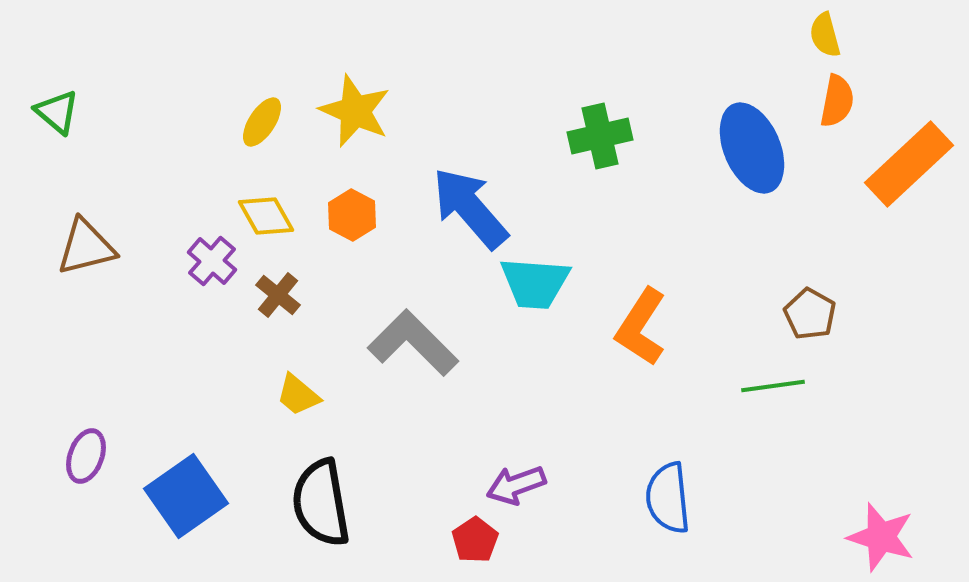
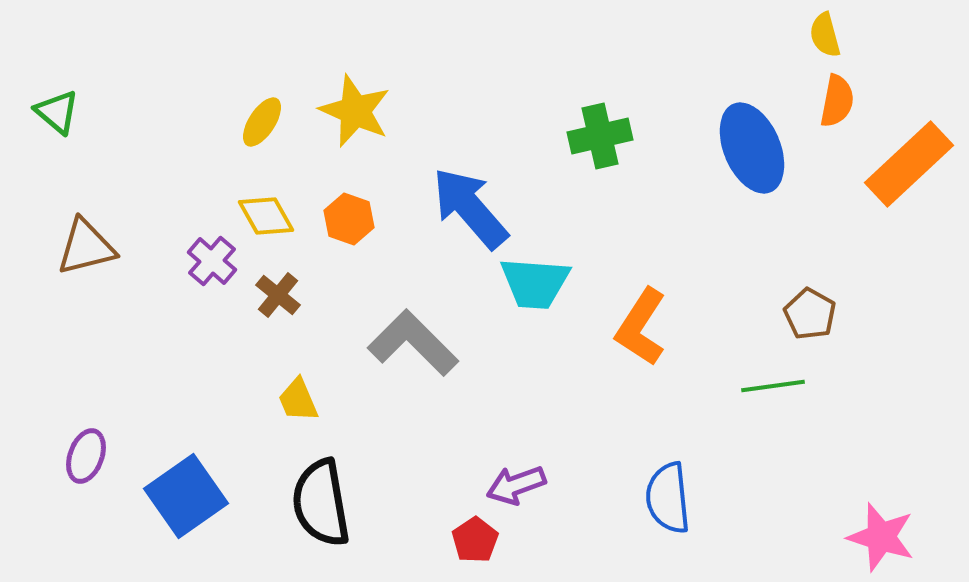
orange hexagon: moved 3 px left, 4 px down; rotated 9 degrees counterclockwise
yellow trapezoid: moved 5 px down; rotated 27 degrees clockwise
